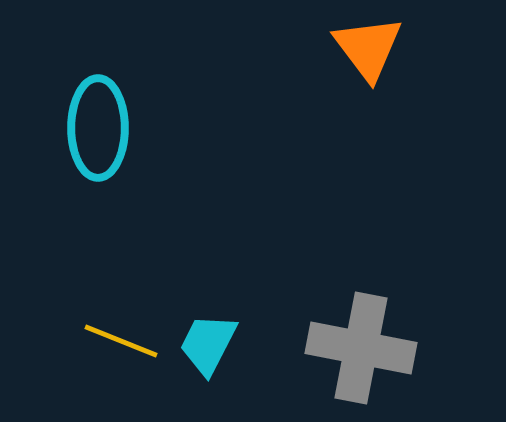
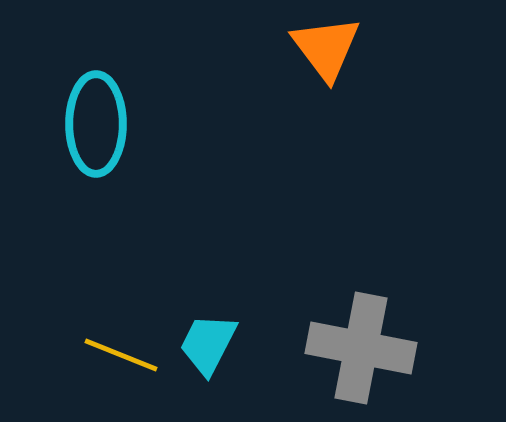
orange triangle: moved 42 px left
cyan ellipse: moved 2 px left, 4 px up
yellow line: moved 14 px down
